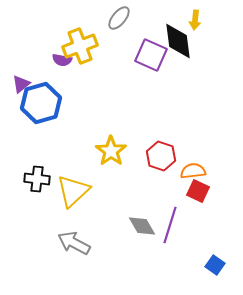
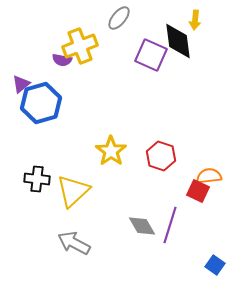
orange semicircle: moved 16 px right, 5 px down
